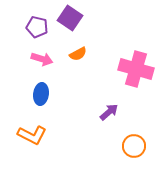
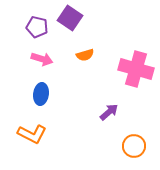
orange semicircle: moved 7 px right, 1 px down; rotated 12 degrees clockwise
orange L-shape: moved 1 px up
